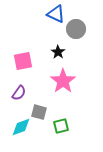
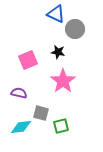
gray circle: moved 1 px left
black star: rotated 24 degrees counterclockwise
pink square: moved 5 px right, 1 px up; rotated 12 degrees counterclockwise
purple semicircle: rotated 112 degrees counterclockwise
gray square: moved 2 px right, 1 px down
cyan diamond: rotated 15 degrees clockwise
